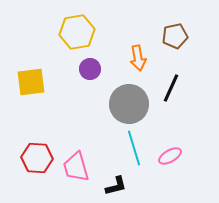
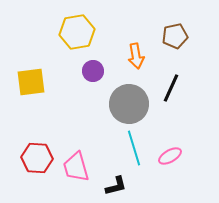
orange arrow: moved 2 px left, 2 px up
purple circle: moved 3 px right, 2 px down
